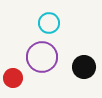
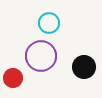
purple circle: moved 1 px left, 1 px up
